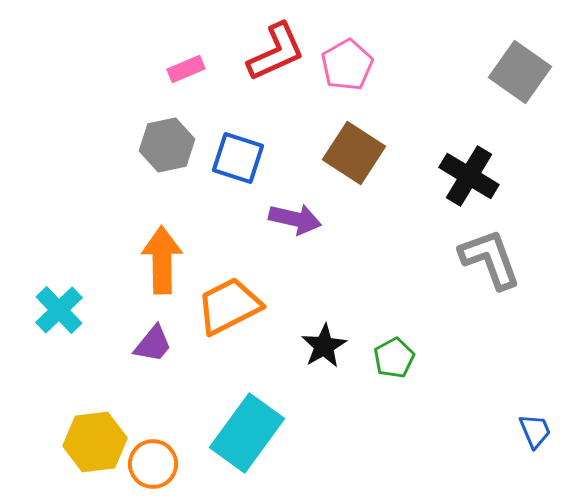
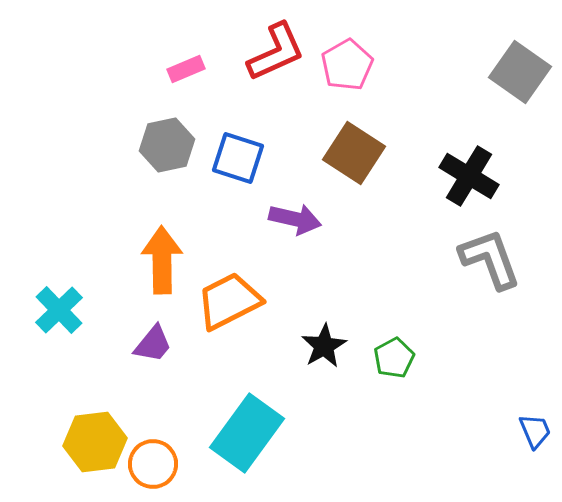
orange trapezoid: moved 5 px up
